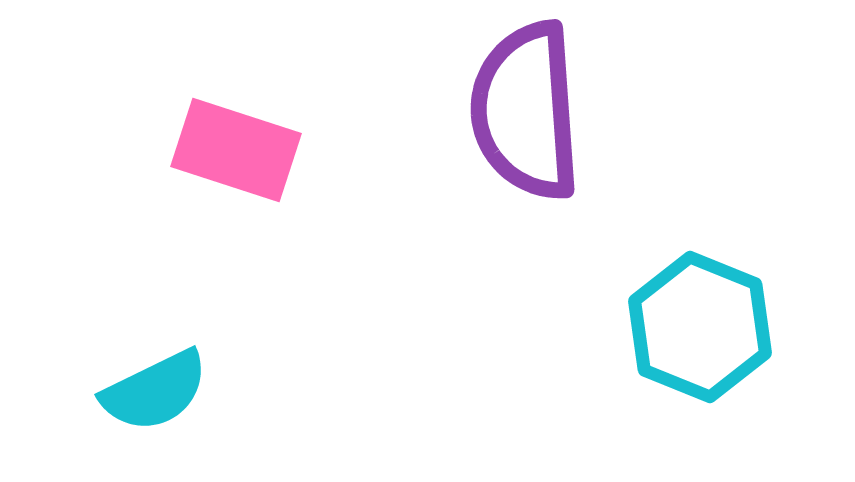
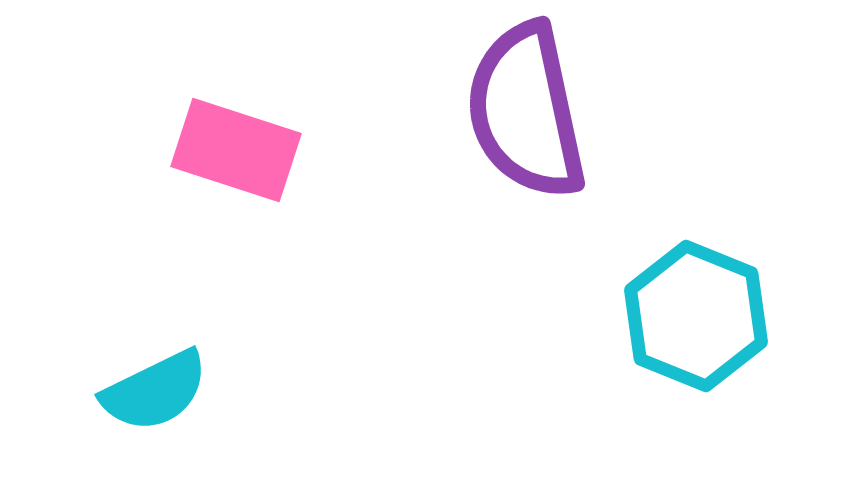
purple semicircle: rotated 8 degrees counterclockwise
cyan hexagon: moved 4 px left, 11 px up
